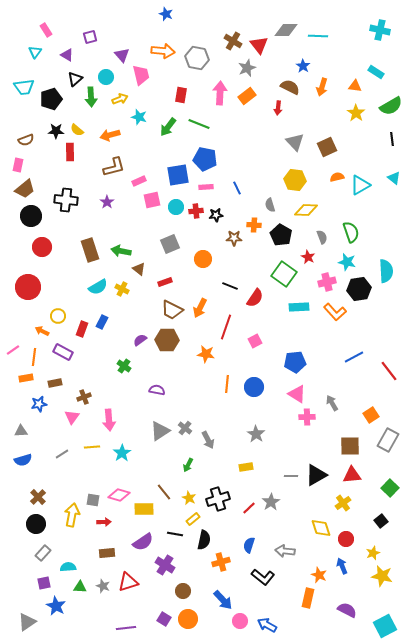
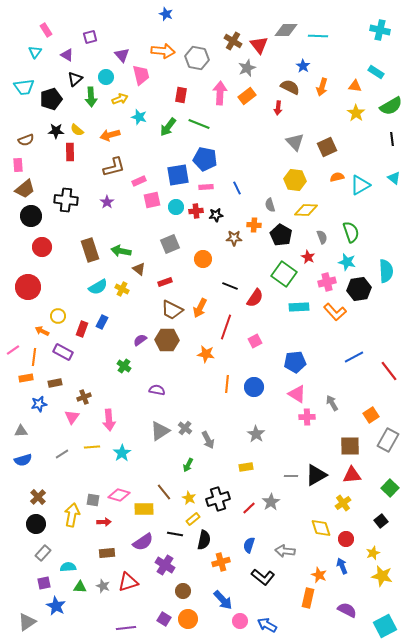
pink rectangle at (18, 165): rotated 16 degrees counterclockwise
